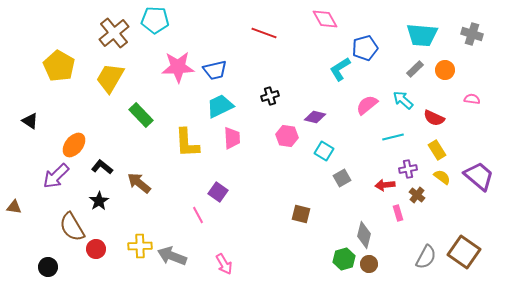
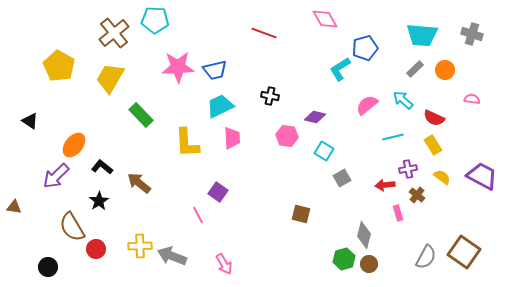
black cross at (270, 96): rotated 30 degrees clockwise
yellow rectangle at (437, 150): moved 4 px left, 5 px up
purple trapezoid at (479, 176): moved 3 px right; rotated 12 degrees counterclockwise
